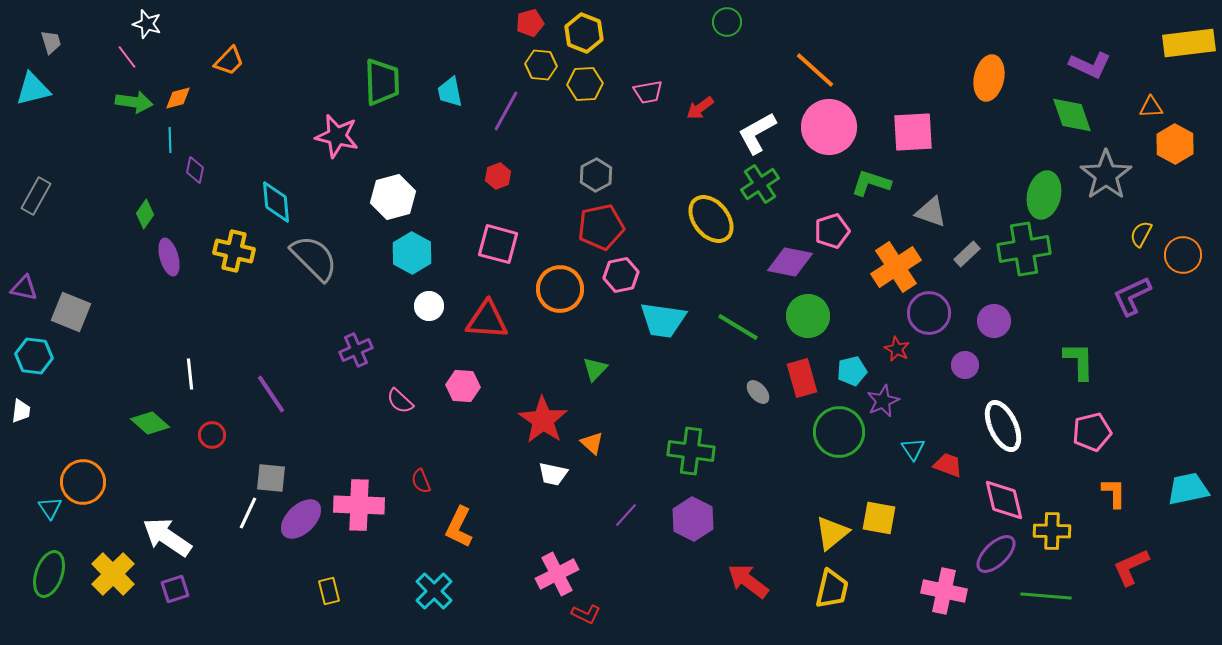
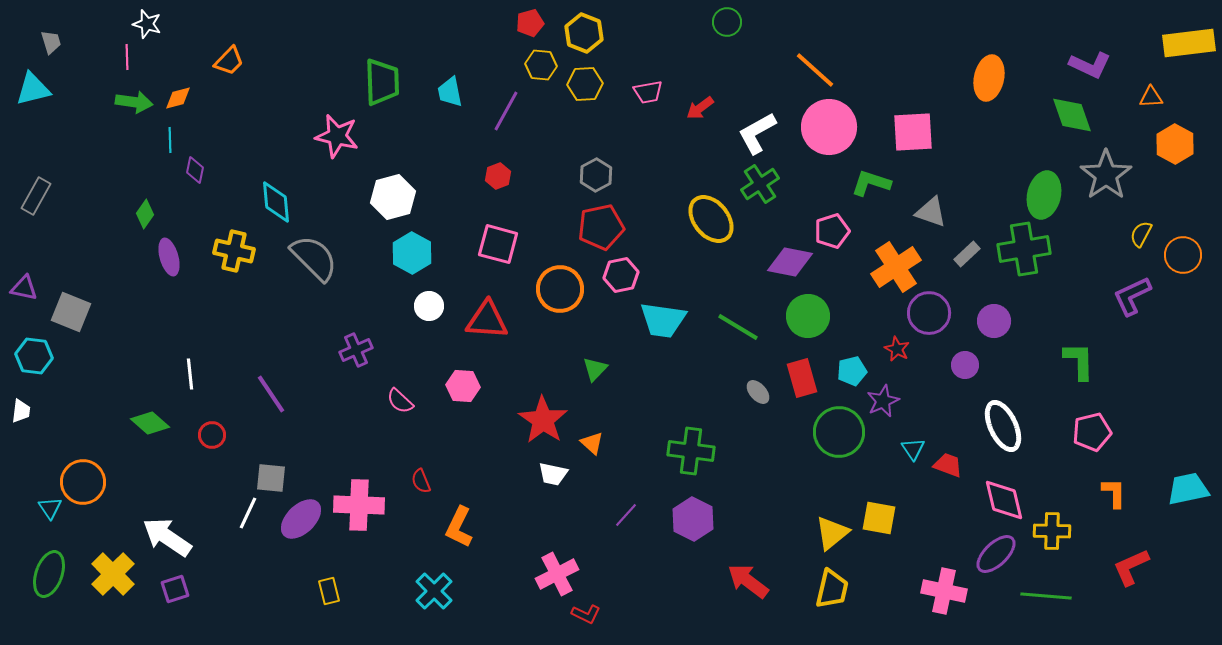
pink line at (127, 57): rotated 35 degrees clockwise
orange triangle at (1151, 107): moved 10 px up
